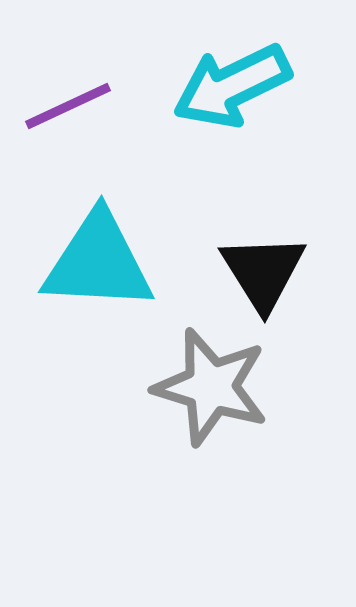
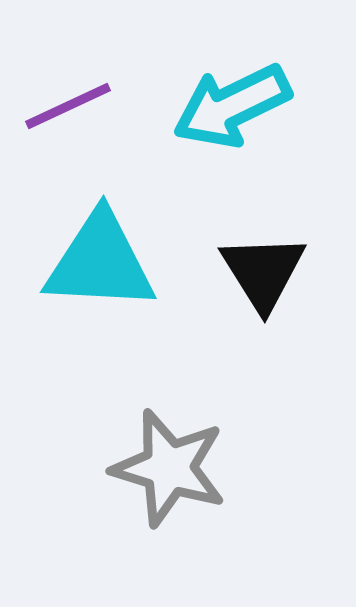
cyan arrow: moved 20 px down
cyan triangle: moved 2 px right
gray star: moved 42 px left, 81 px down
